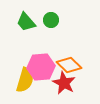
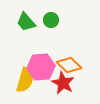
red star: moved 1 px left
